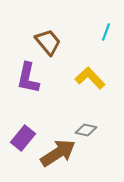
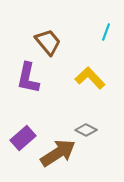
gray diamond: rotated 15 degrees clockwise
purple rectangle: rotated 10 degrees clockwise
